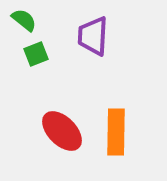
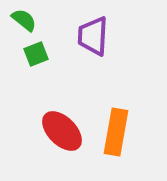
orange rectangle: rotated 9 degrees clockwise
